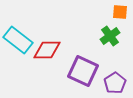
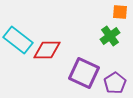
purple square: moved 1 px right, 2 px down
